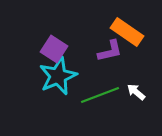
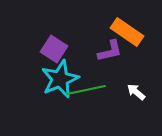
cyan star: moved 2 px right, 3 px down
green line: moved 14 px left, 5 px up; rotated 9 degrees clockwise
